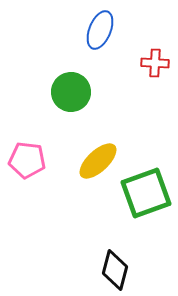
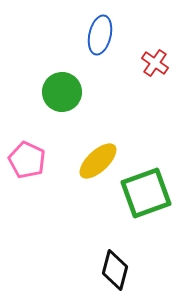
blue ellipse: moved 5 px down; rotated 9 degrees counterclockwise
red cross: rotated 32 degrees clockwise
green circle: moved 9 px left
pink pentagon: rotated 18 degrees clockwise
